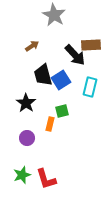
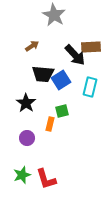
brown rectangle: moved 2 px down
black trapezoid: moved 1 px up; rotated 70 degrees counterclockwise
